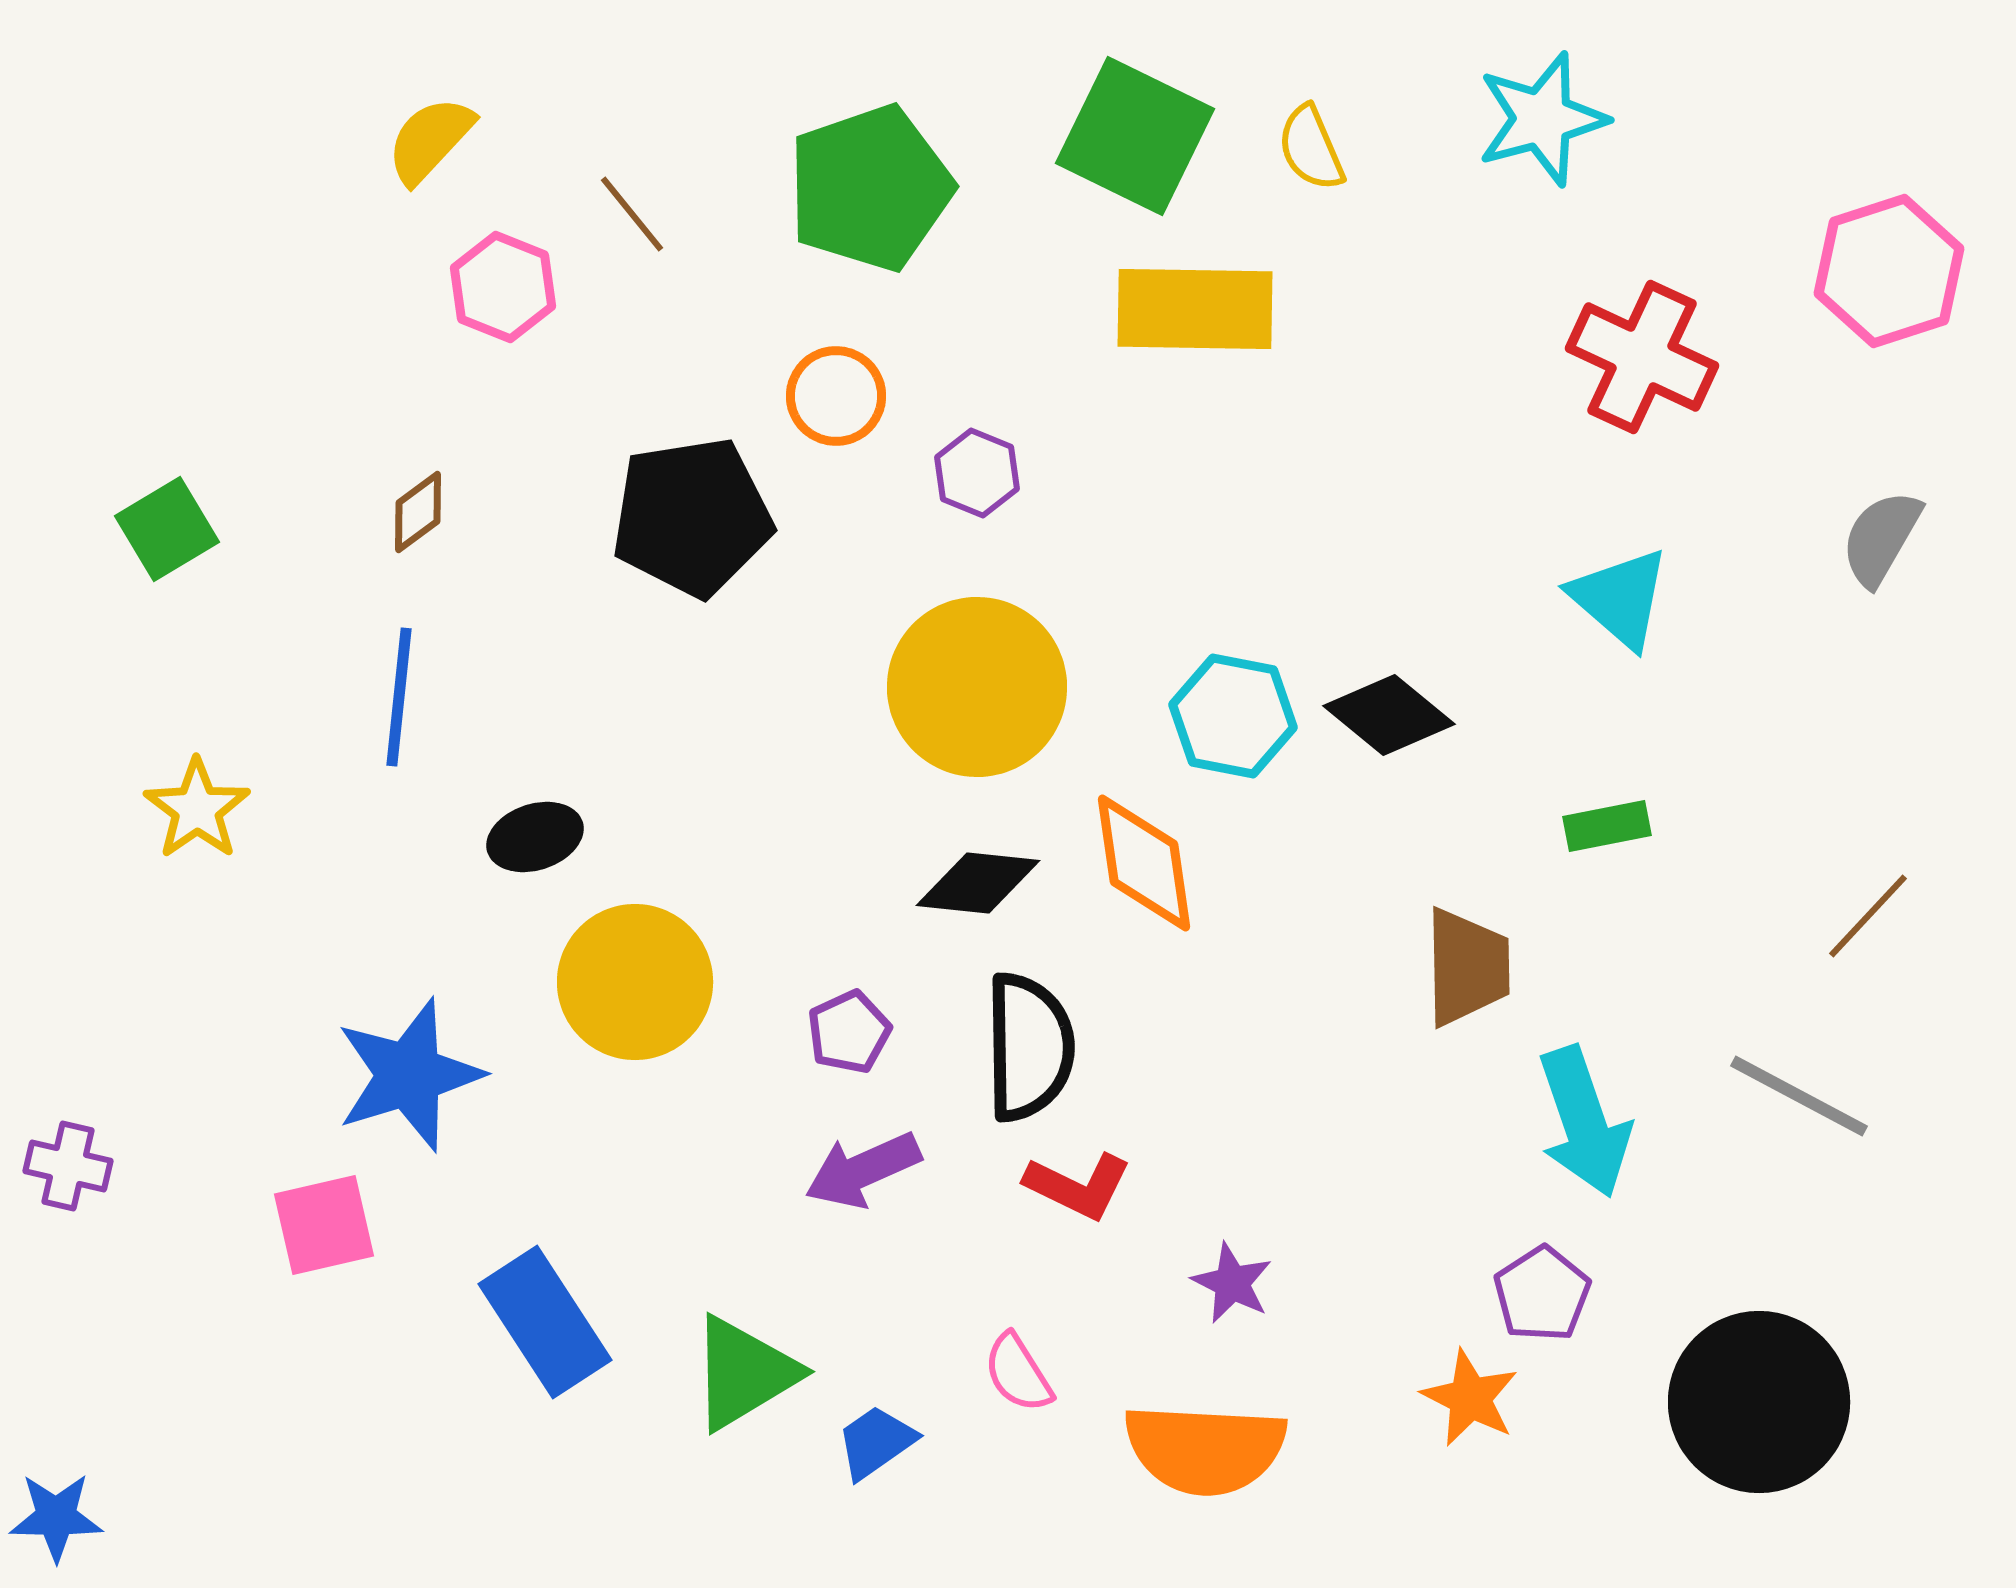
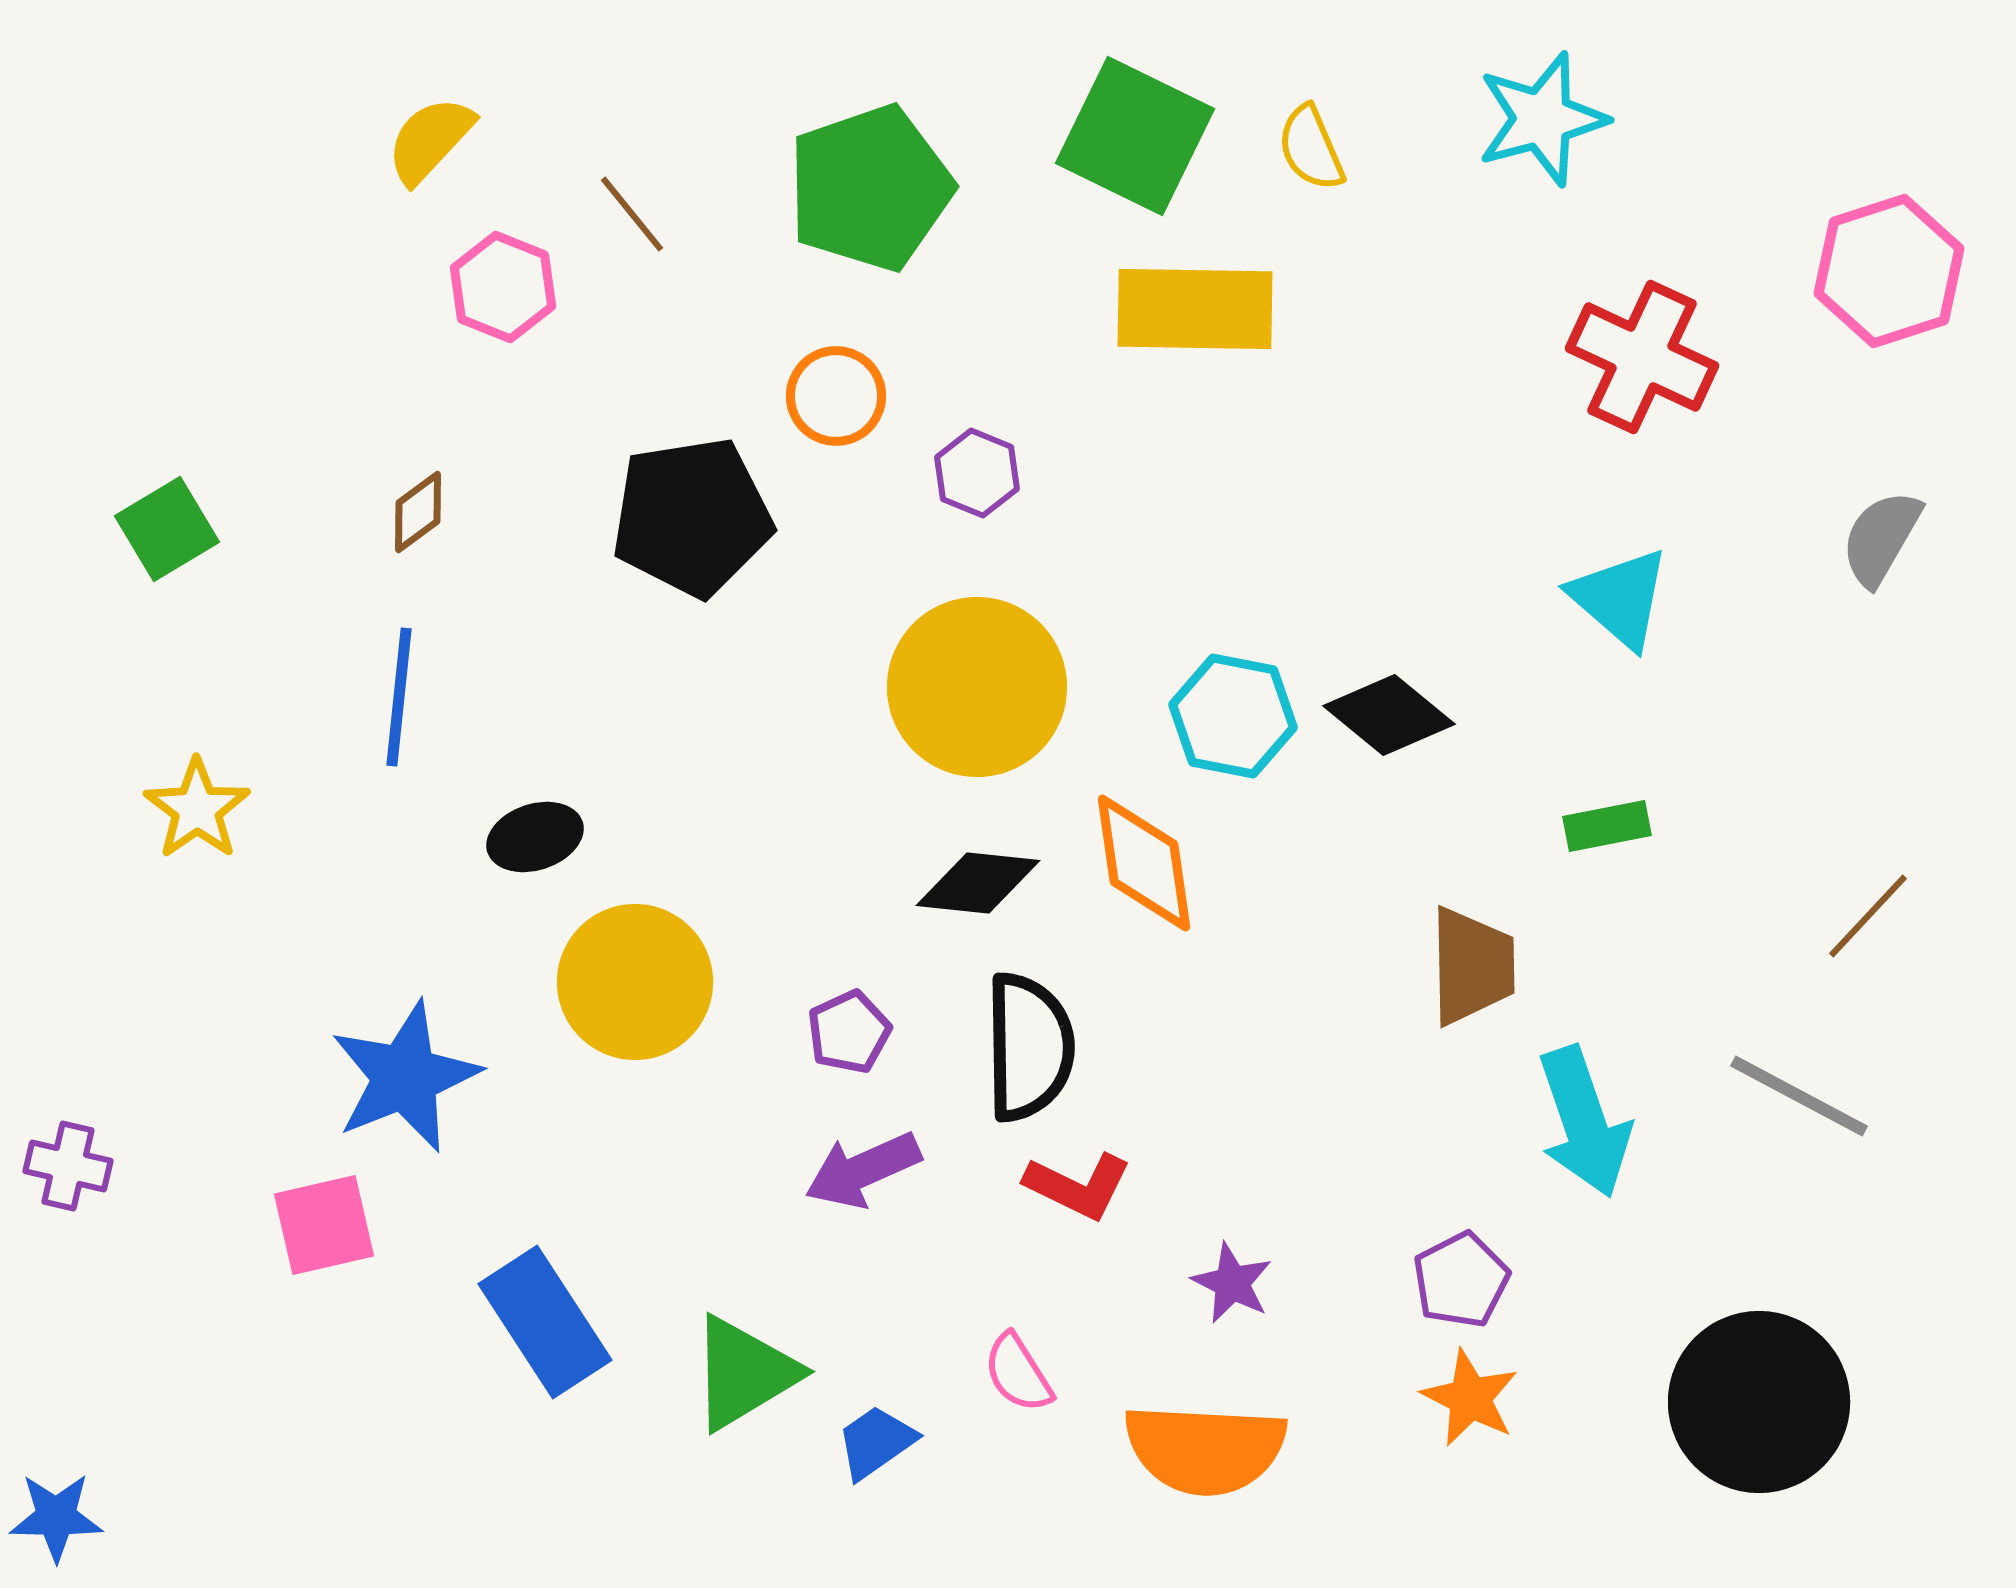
brown trapezoid at (1467, 967): moved 5 px right, 1 px up
blue star at (409, 1075): moved 4 px left, 2 px down; rotated 5 degrees counterclockwise
purple pentagon at (1542, 1294): moved 81 px left, 14 px up; rotated 6 degrees clockwise
